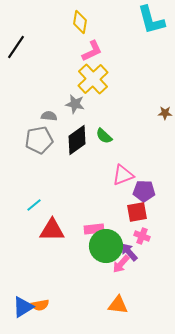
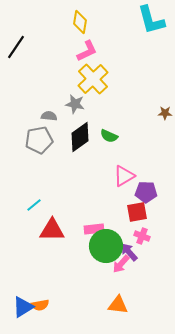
pink L-shape: moved 5 px left
green semicircle: moved 5 px right; rotated 18 degrees counterclockwise
black diamond: moved 3 px right, 3 px up
pink triangle: moved 1 px right, 1 px down; rotated 10 degrees counterclockwise
purple pentagon: moved 2 px right, 1 px down
